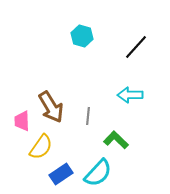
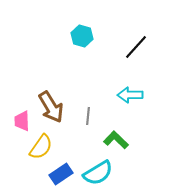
cyan semicircle: rotated 16 degrees clockwise
